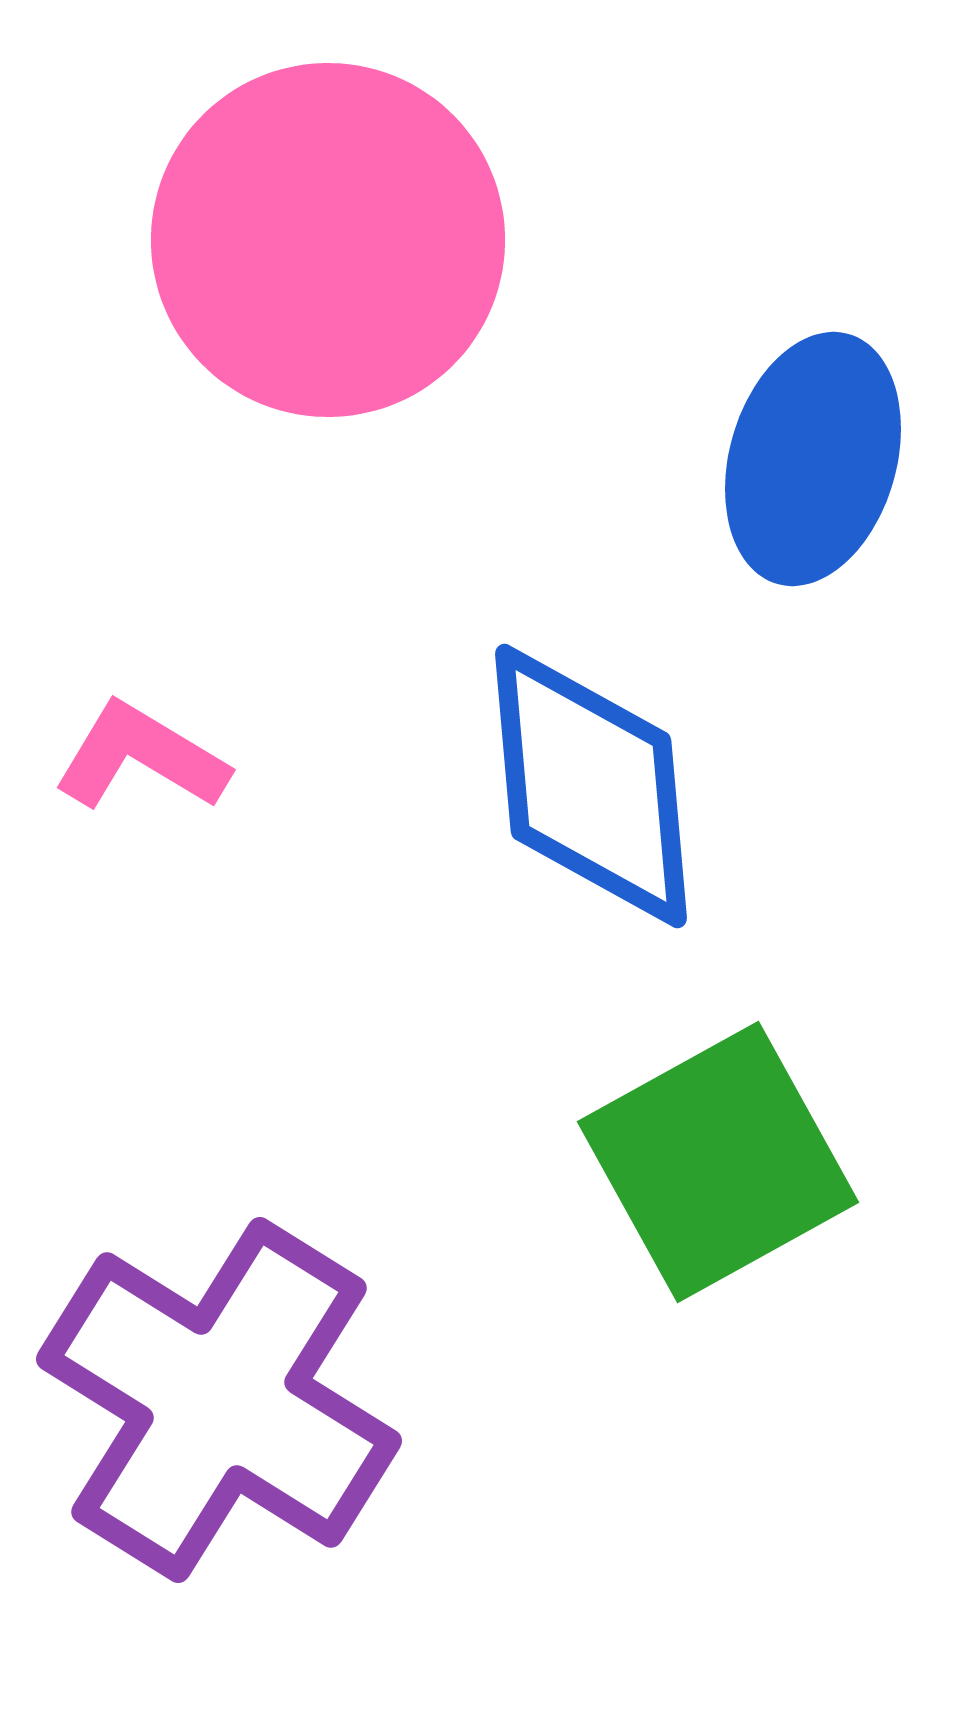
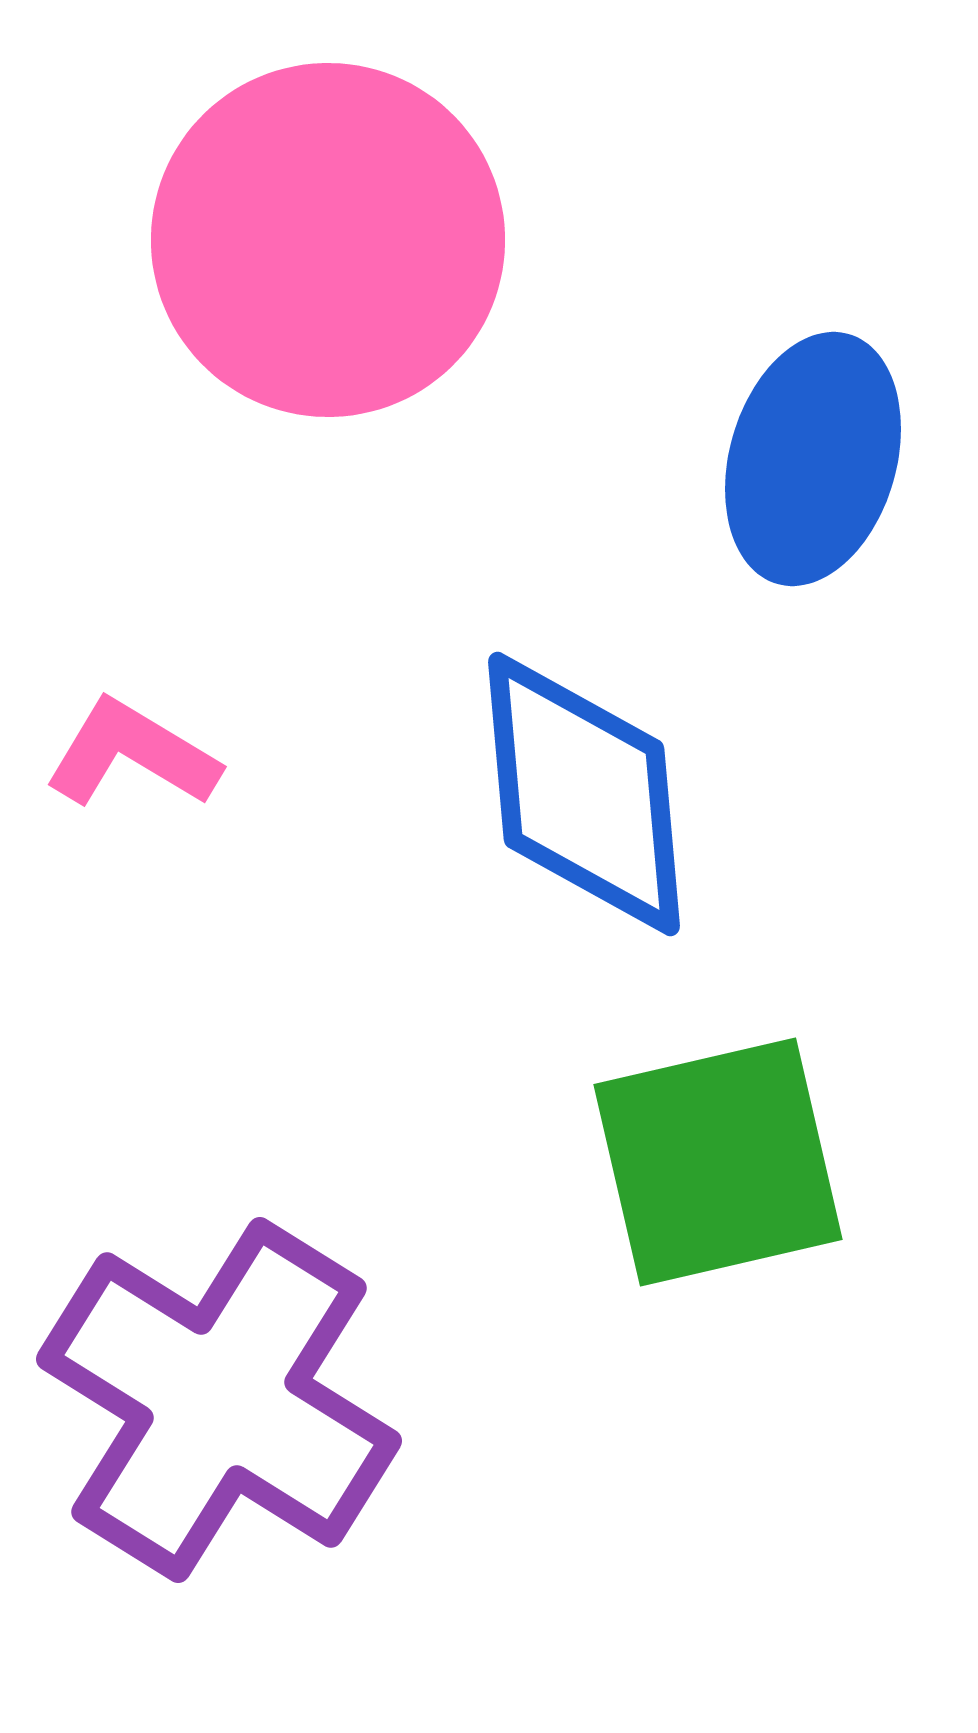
pink L-shape: moved 9 px left, 3 px up
blue diamond: moved 7 px left, 8 px down
green square: rotated 16 degrees clockwise
